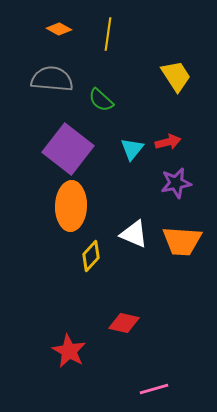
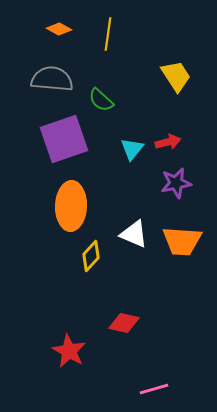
purple square: moved 4 px left, 10 px up; rotated 33 degrees clockwise
